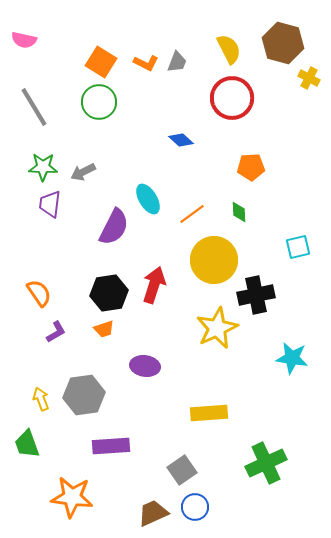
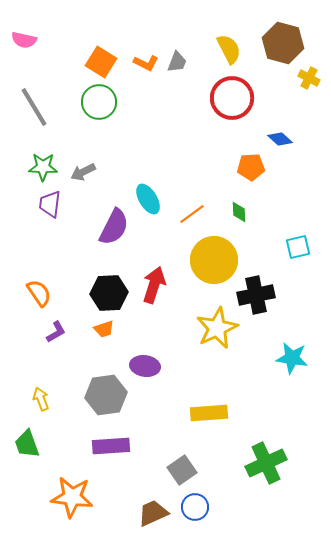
blue diamond: moved 99 px right, 1 px up
black hexagon: rotated 6 degrees clockwise
gray hexagon: moved 22 px right
